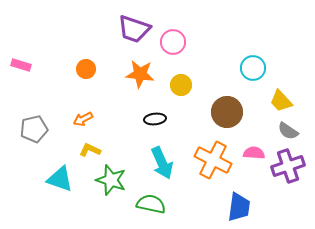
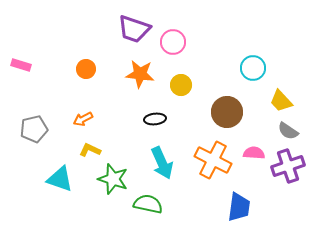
green star: moved 2 px right, 1 px up
green semicircle: moved 3 px left
